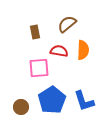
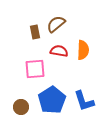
brown semicircle: moved 11 px left
pink square: moved 4 px left, 1 px down
